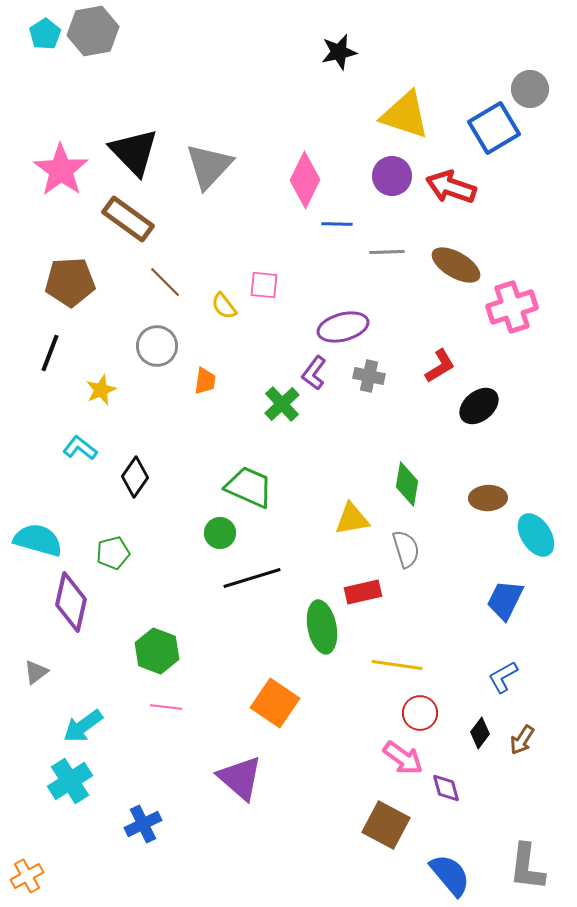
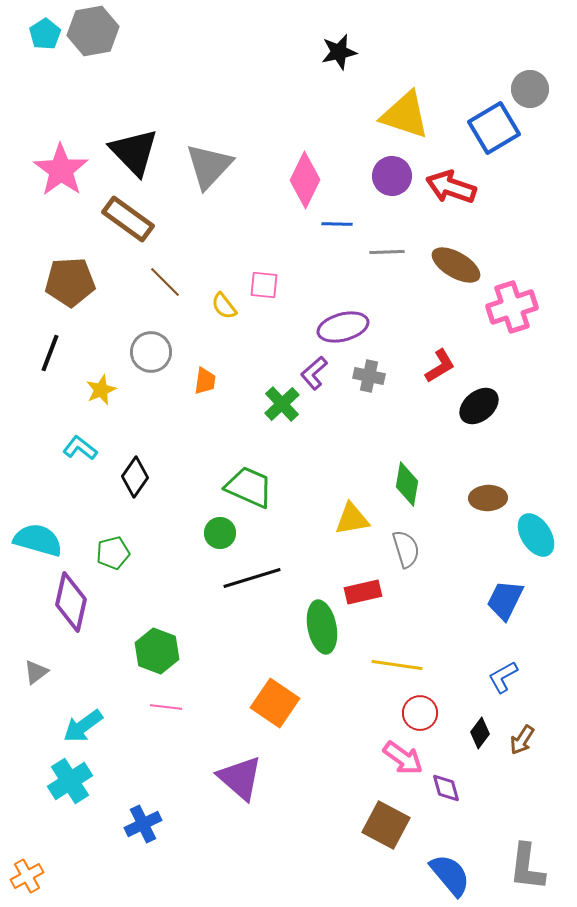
gray circle at (157, 346): moved 6 px left, 6 px down
purple L-shape at (314, 373): rotated 12 degrees clockwise
